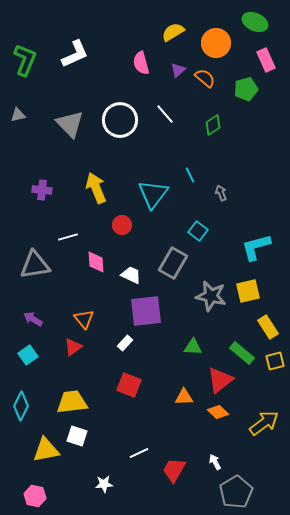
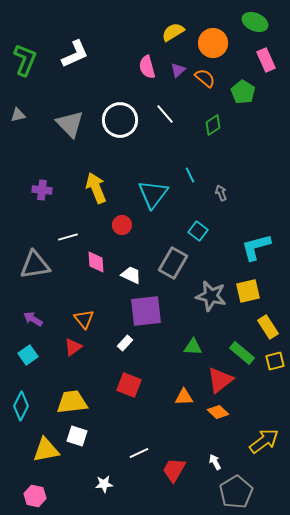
orange circle at (216, 43): moved 3 px left
pink semicircle at (141, 63): moved 6 px right, 4 px down
green pentagon at (246, 89): moved 3 px left, 3 px down; rotated 25 degrees counterclockwise
yellow arrow at (264, 423): moved 18 px down
